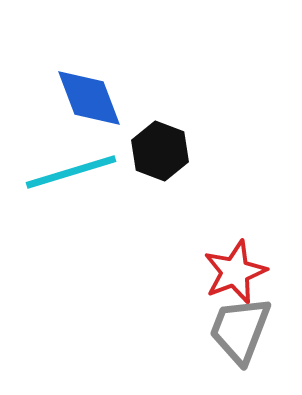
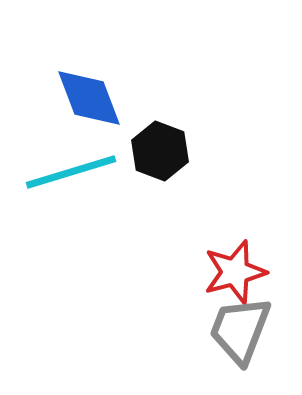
red star: rotated 6 degrees clockwise
